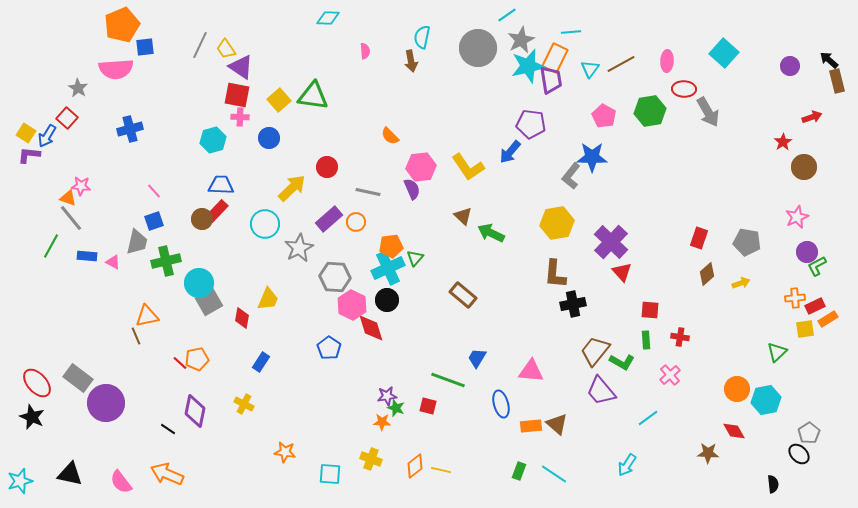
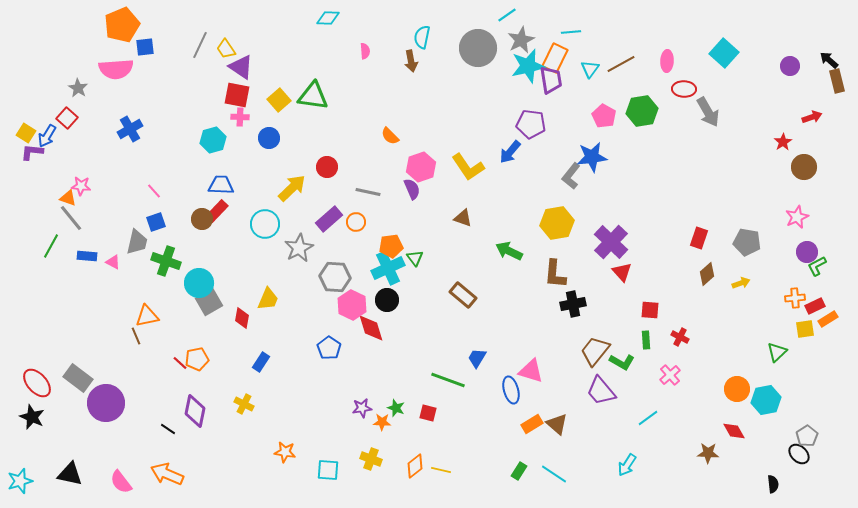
green hexagon at (650, 111): moved 8 px left
blue cross at (130, 129): rotated 15 degrees counterclockwise
purple L-shape at (29, 155): moved 3 px right, 3 px up
blue star at (592, 157): rotated 8 degrees counterclockwise
pink hexagon at (421, 167): rotated 12 degrees counterclockwise
brown triangle at (463, 216): moved 2 px down; rotated 24 degrees counterclockwise
blue square at (154, 221): moved 2 px right, 1 px down
green arrow at (491, 233): moved 18 px right, 18 px down
green triangle at (415, 258): rotated 18 degrees counterclockwise
green cross at (166, 261): rotated 32 degrees clockwise
red cross at (680, 337): rotated 18 degrees clockwise
pink triangle at (531, 371): rotated 12 degrees clockwise
purple star at (387, 396): moved 25 px left, 12 px down
blue ellipse at (501, 404): moved 10 px right, 14 px up
red square at (428, 406): moved 7 px down
orange rectangle at (531, 426): moved 1 px right, 2 px up; rotated 25 degrees counterclockwise
gray pentagon at (809, 433): moved 2 px left, 3 px down
green rectangle at (519, 471): rotated 12 degrees clockwise
cyan square at (330, 474): moved 2 px left, 4 px up
